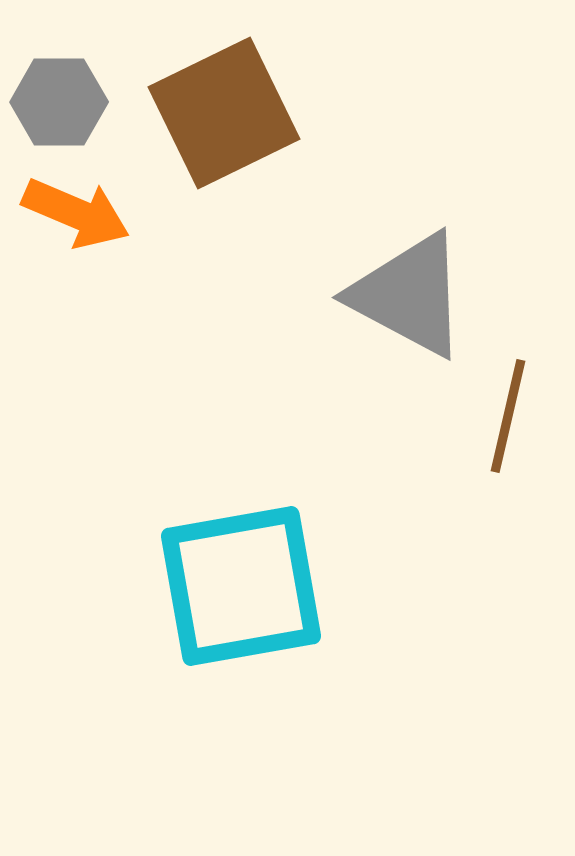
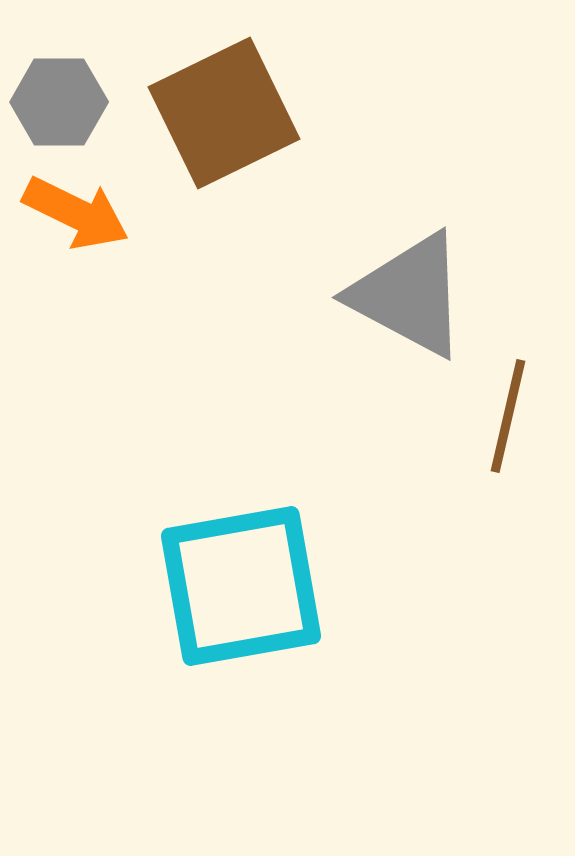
orange arrow: rotated 3 degrees clockwise
